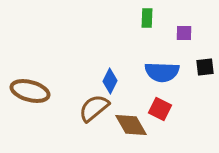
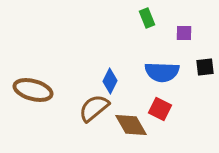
green rectangle: rotated 24 degrees counterclockwise
brown ellipse: moved 3 px right, 1 px up
